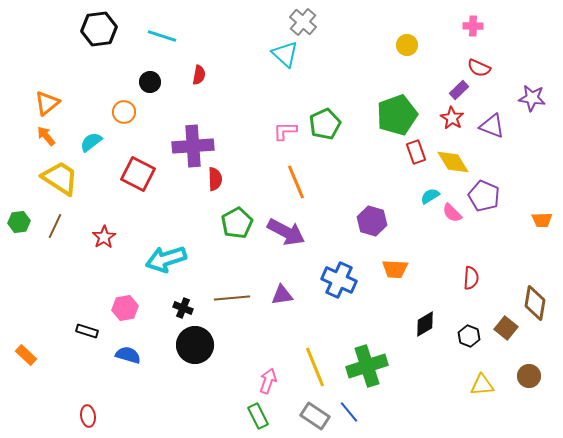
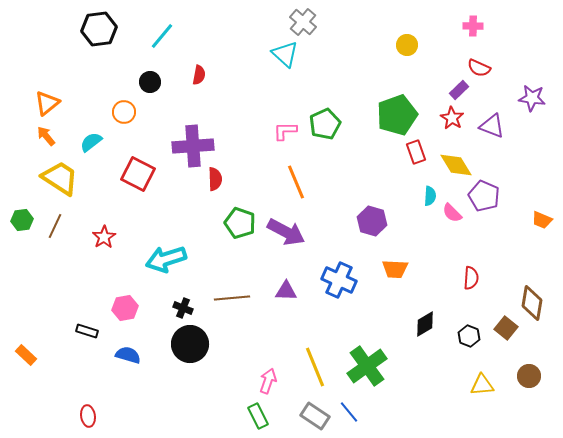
cyan line at (162, 36): rotated 68 degrees counterclockwise
yellow diamond at (453, 162): moved 3 px right, 3 px down
cyan semicircle at (430, 196): rotated 126 degrees clockwise
orange trapezoid at (542, 220): rotated 25 degrees clockwise
green hexagon at (19, 222): moved 3 px right, 2 px up
green pentagon at (237, 223): moved 3 px right; rotated 24 degrees counterclockwise
purple triangle at (282, 295): moved 4 px right, 4 px up; rotated 10 degrees clockwise
brown diamond at (535, 303): moved 3 px left
black circle at (195, 345): moved 5 px left, 1 px up
green cross at (367, 366): rotated 18 degrees counterclockwise
